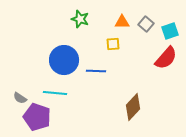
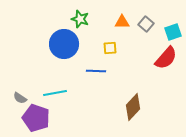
cyan square: moved 3 px right, 1 px down
yellow square: moved 3 px left, 4 px down
blue circle: moved 16 px up
cyan line: rotated 15 degrees counterclockwise
purple pentagon: moved 1 px left, 1 px down
